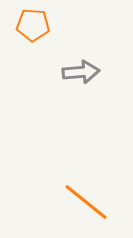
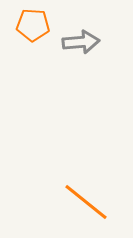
gray arrow: moved 30 px up
